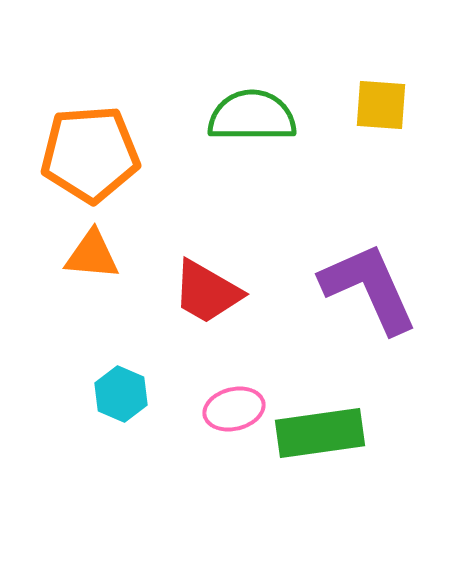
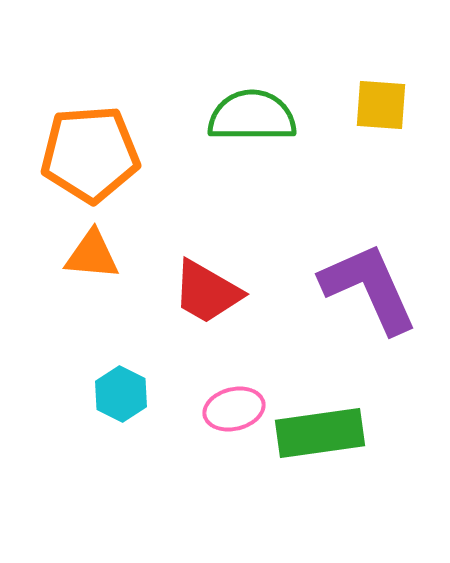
cyan hexagon: rotated 4 degrees clockwise
